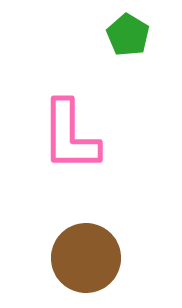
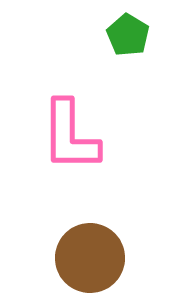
brown circle: moved 4 px right
